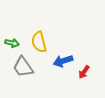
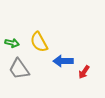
yellow semicircle: rotated 15 degrees counterclockwise
blue arrow: rotated 18 degrees clockwise
gray trapezoid: moved 4 px left, 2 px down
